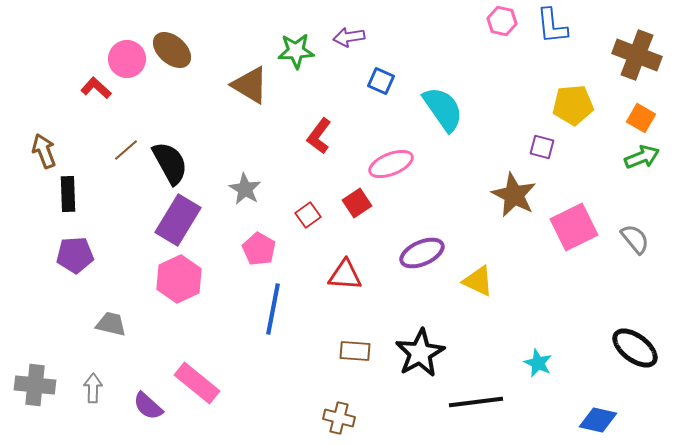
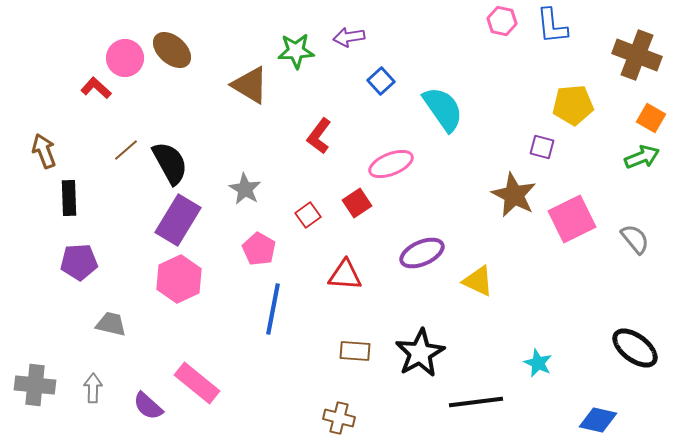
pink circle at (127, 59): moved 2 px left, 1 px up
blue square at (381, 81): rotated 24 degrees clockwise
orange square at (641, 118): moved 10 px right
black rectangle at (68, 194): moved 1 px right, 4 px down
pink square at (574, 227): moved 2 px left, 8 px up
purple pentagon at (75, 255): moved 4 px right, 7 px down
